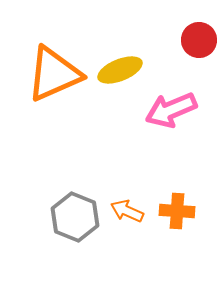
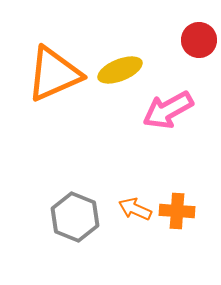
pink arrow: moved 3 px left; rotated 6 degrees counterclockwise
orange arrow: moved 8 px right, 2 px up
